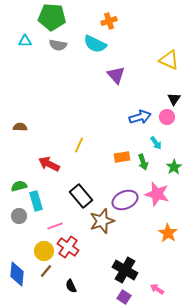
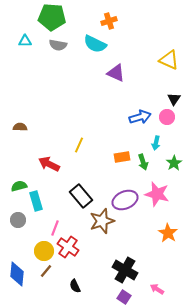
purple triangle: moved 2 px up; rotated 24 degrees counterclockwise
cyan arrow: rotated 48 degrees clockwise
green star: moved 4 px up
gray circle: moved 1 px left, 4 px down
pink line: moved 2 px down; rotated 49 degrees counterclockwise
black semicircle: moved 4 px right
